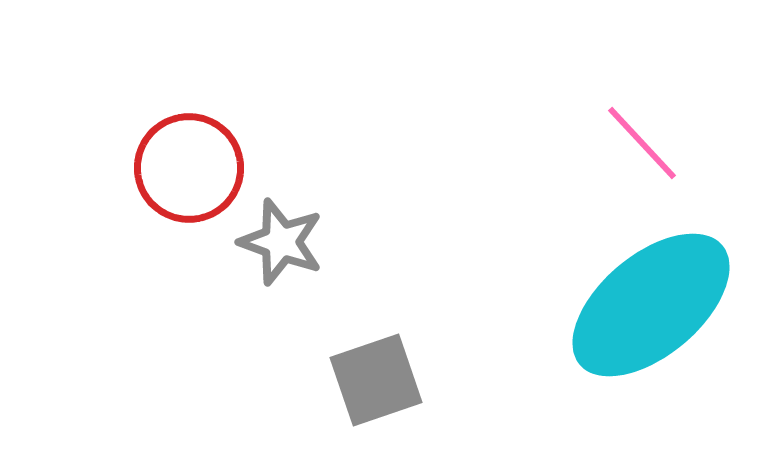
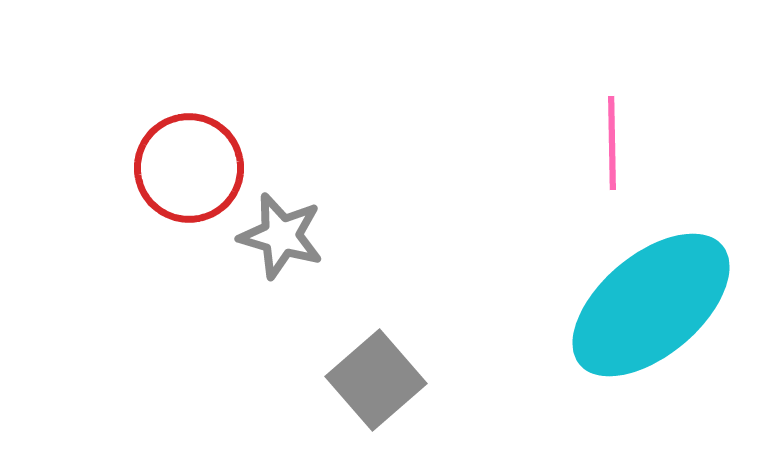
pink line: moved 30 px left; rotated 42 degrees clockwise
gray star: moved 6 px up; rotated 4 degrees counterclockwise
gray square: rotated 22 degrees counterclockwise
